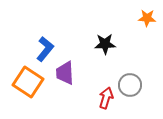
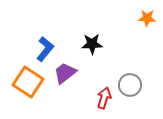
black star: moved 13 px left
purple trapezoid: rotated 55 degrees clockwise
red arrow: moved 2 px left
